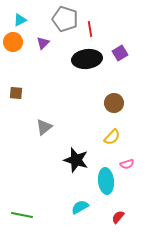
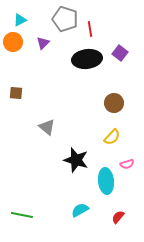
purple square: rotated 21 degrees counterclockwise
gray triangle: moved 3 px right; rotated 42 degrees counterclockwise
cyan semicircle: moved 3 px down
